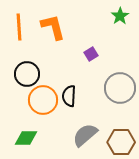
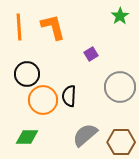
gray circle: moved 1 px up
green diamond: moved 1 px right, 1 px up
